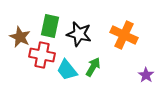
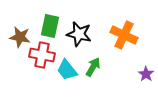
brown star: rotated 15 degrees counterclockwise
purple star: moved 1 px up
